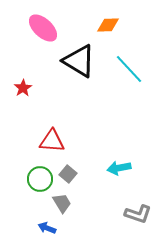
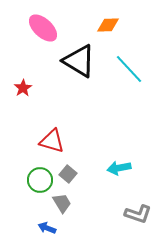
red triangle: rotated 12 degrees clockwise
green circle: moved 1 px down
